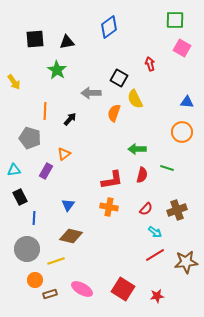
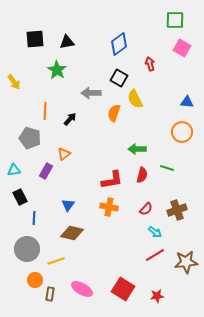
blue diamond at (109, 27): moved 10 px right, 17 px down
brown diamond at (71, 236): moved 1 px right, 3 px up
brown rectangle at (50, 294): rotated 64 degrees counterclockwise
